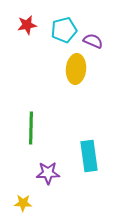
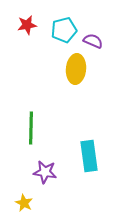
purple star: moved 3 px left, 1 px up; rotated 10 degrees clockwise
yellow star: moved 1 px right; rotated 24 degrees clockwise
